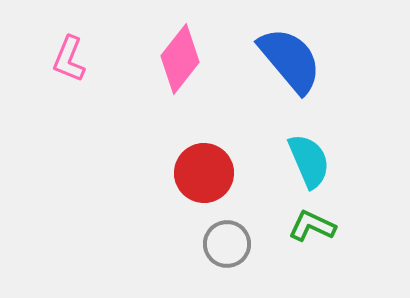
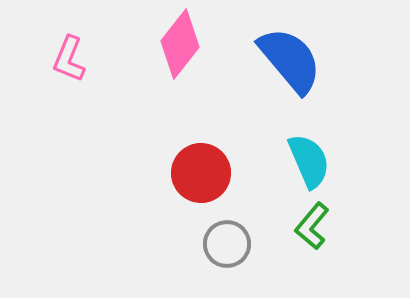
pink diamond: moved 15 px up
red circle: moved 3 px left
green L-shape: rotated 75 degrees counterclockwise
